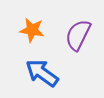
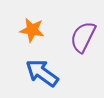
purple semicircle: moved 5 px right, 2 px down
